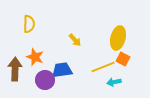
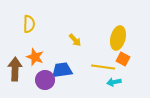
yellow line: rotated 30 degrees clockwise
